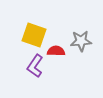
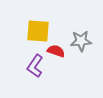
yellow square: moved 4 px right, 4 px up; rotated 15 degrees counterclockwise
red semicircle: rotated 18 degrees clockwise
